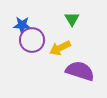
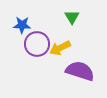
green triangle: moved 2 px up
purple circle: moved 5 px right, 4 px down
